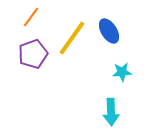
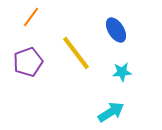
blue ellipse: moved 7 px right, 1 px up
yellow line: moved 4 px right, 15 px down; rotated 72 degrees counterclockwise
purple pentagon: moved 5 px left, 8 px down
cyan arrow: rotated 120 degrees counterclockwise
